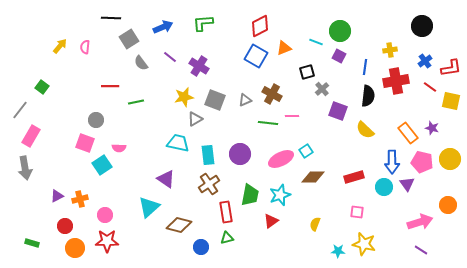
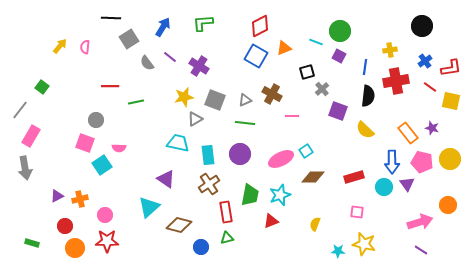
blue arrow at (163, 27): rotated 36 degrees counterclockwise
gray semicircle at (141, 63): moved 6 px right
green line at (268, 123): moved 23 px left
red triangle at (271, 221): rotated 14 degrees clockwise
